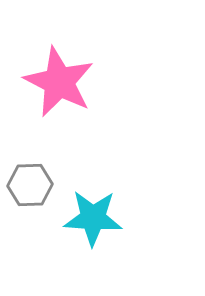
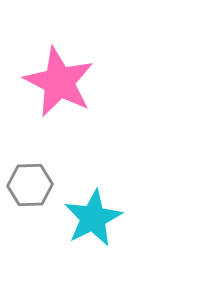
cyan star: rotated 30 degrees counterclockwise
